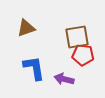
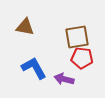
brown triangle: moved 1 px left, 1 px up; rotated 30 degrees clockwise
red pentagon: moved 1 px left, 3 px down
blue L-shape: rotated 20 degrees counterclockwise
